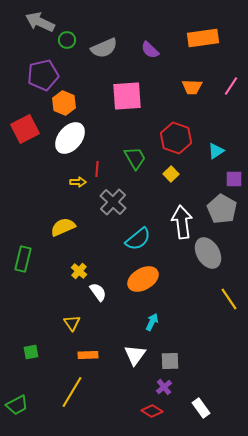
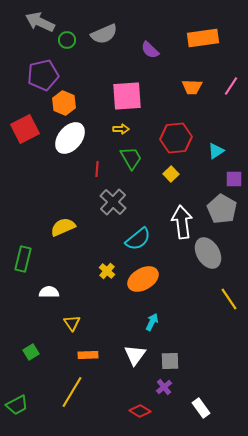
gray semicircle at (104, 48): moved 14 px up
red hexagon at (176, 138): rotated 24 degrees counterclockwise
green trapezoid at (135, 158): moved 4 px left
yellow arrow at (78, 182): moved 43 px right, 53 px up
yellow cross at (79, 271): moved 28 px right
white semicircle at (98, 292): moved 49 px left; rotated 54 degrees counterclockwise
green square at (31, 352): rotated 21 degrees counterclockwise
red diamond at (152, 411): moved 12 px left
